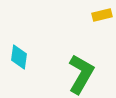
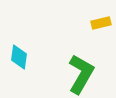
yellow rectangle: moved 1 px left, 8 px down
